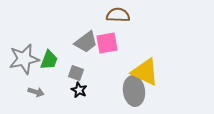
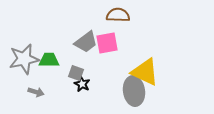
green trapezoid: rotated 110 degrees counterclockwise
black star: moved 3 px right, 6 px up
